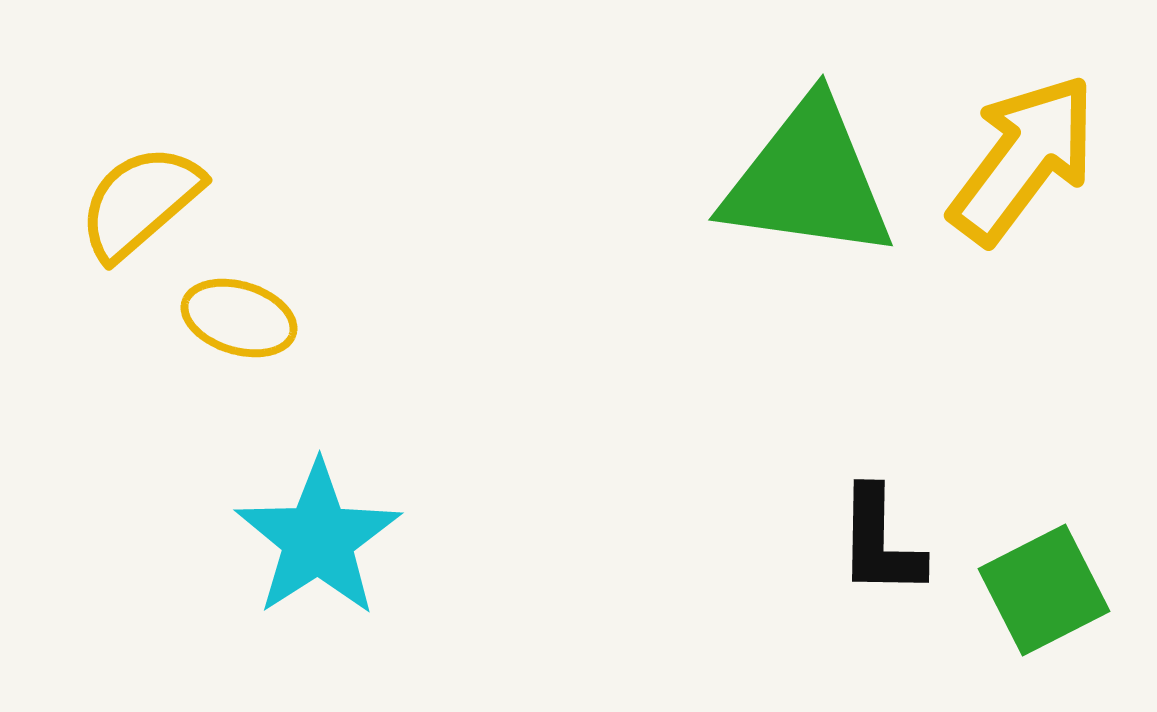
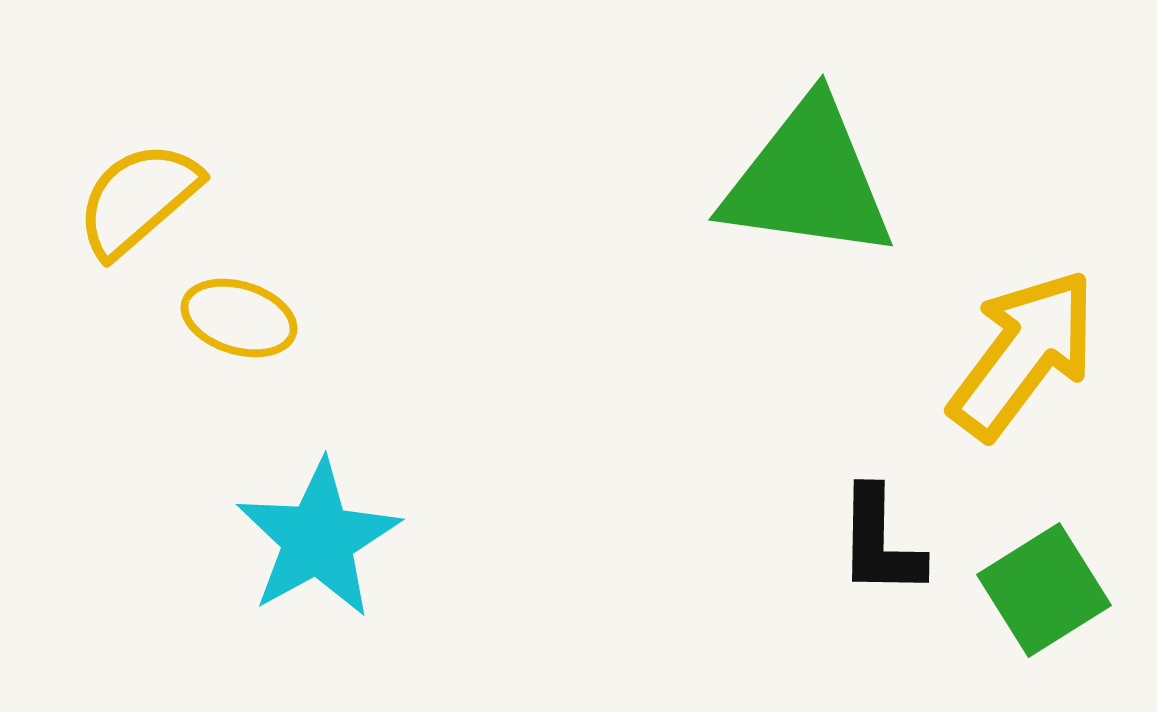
yellow arrow: moved 195 px down
yellow semicircle: moved 2 px left, 3 px up
cyan star: rotated 4 degrees clockwise
green square: rotated 5 degrees counterclockwise
